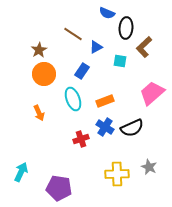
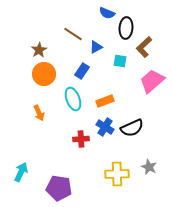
pink trapezoid: moved 12 px up
red cross: rotated 14 degrees clockwise
